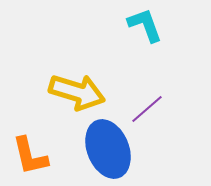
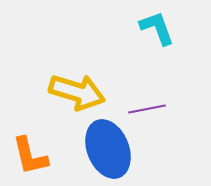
cyan L-shape: moved 12 px right, 3 px down
purple line: rotated 30 degrees clockwise
